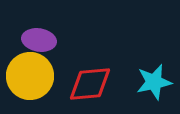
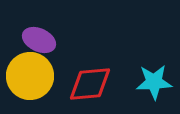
purple ellipse: rotated 16 degrees clockwise
cyan star: rotated 9 degrees clockwise
